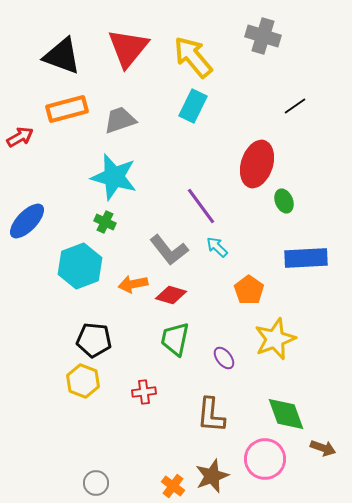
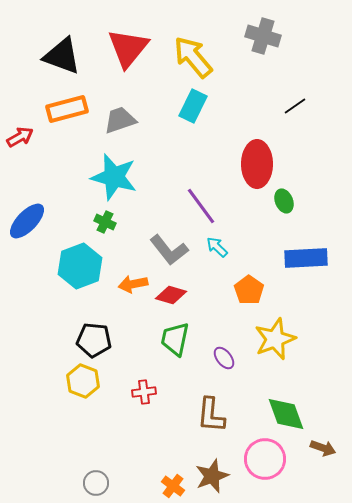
red ellipse: rotated 18 degrees counterclockwise
